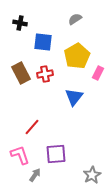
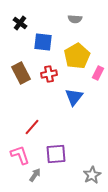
gray semicircle: rotated 144 degrees counterclockwise
black cross: rotated 24 degrees clockwise
red cross: moved 4 px right
